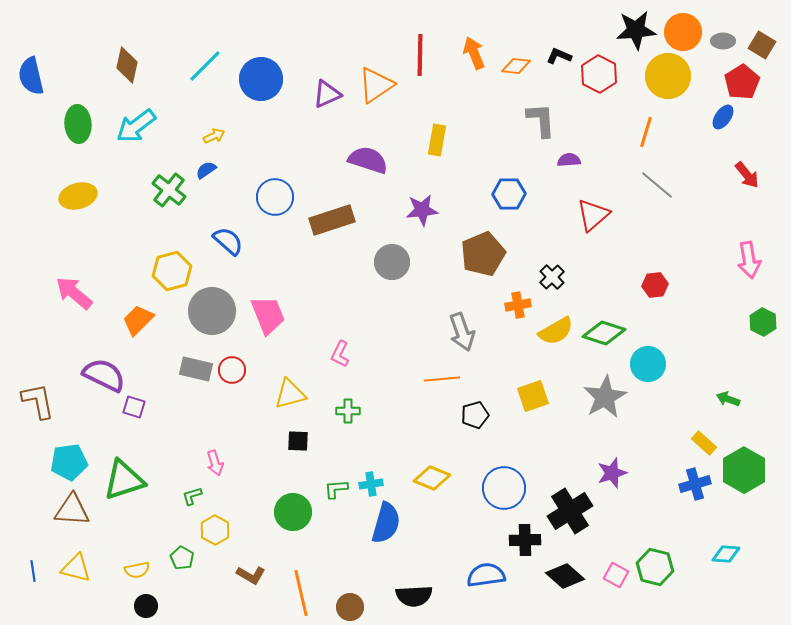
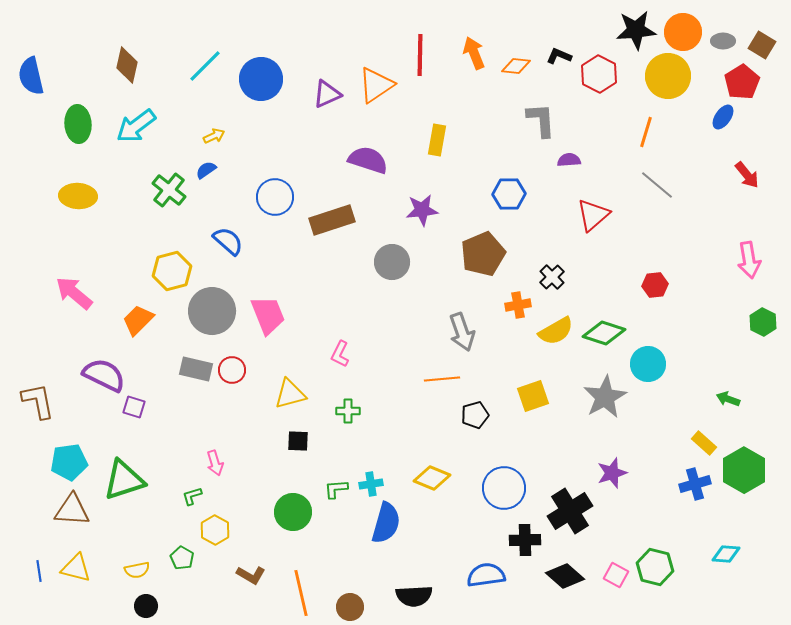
yellow ellipse at (78, 196): rotated 18 degrees clockwise
blue line at (33, 571): moved 6 px right
